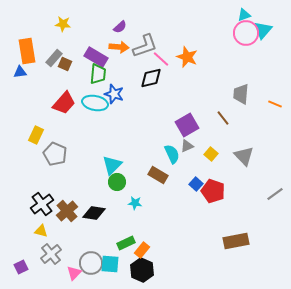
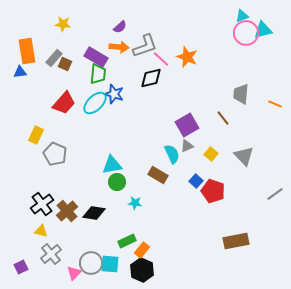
cyan triangle at (244, 15): moved 2 px left, 1 px down
cyan triangle at (263, 30): rotated 36 degrees clockwise
cyan ellipse at (95, 103): rotated 55 degrees counterclockwise
cyan triangle at (112, 165): rotated 35 degrees clockwise
blue square at (196, 184): moved 3 px up
green rectangle at (126, 243): moved 1 px right, 2 px up
